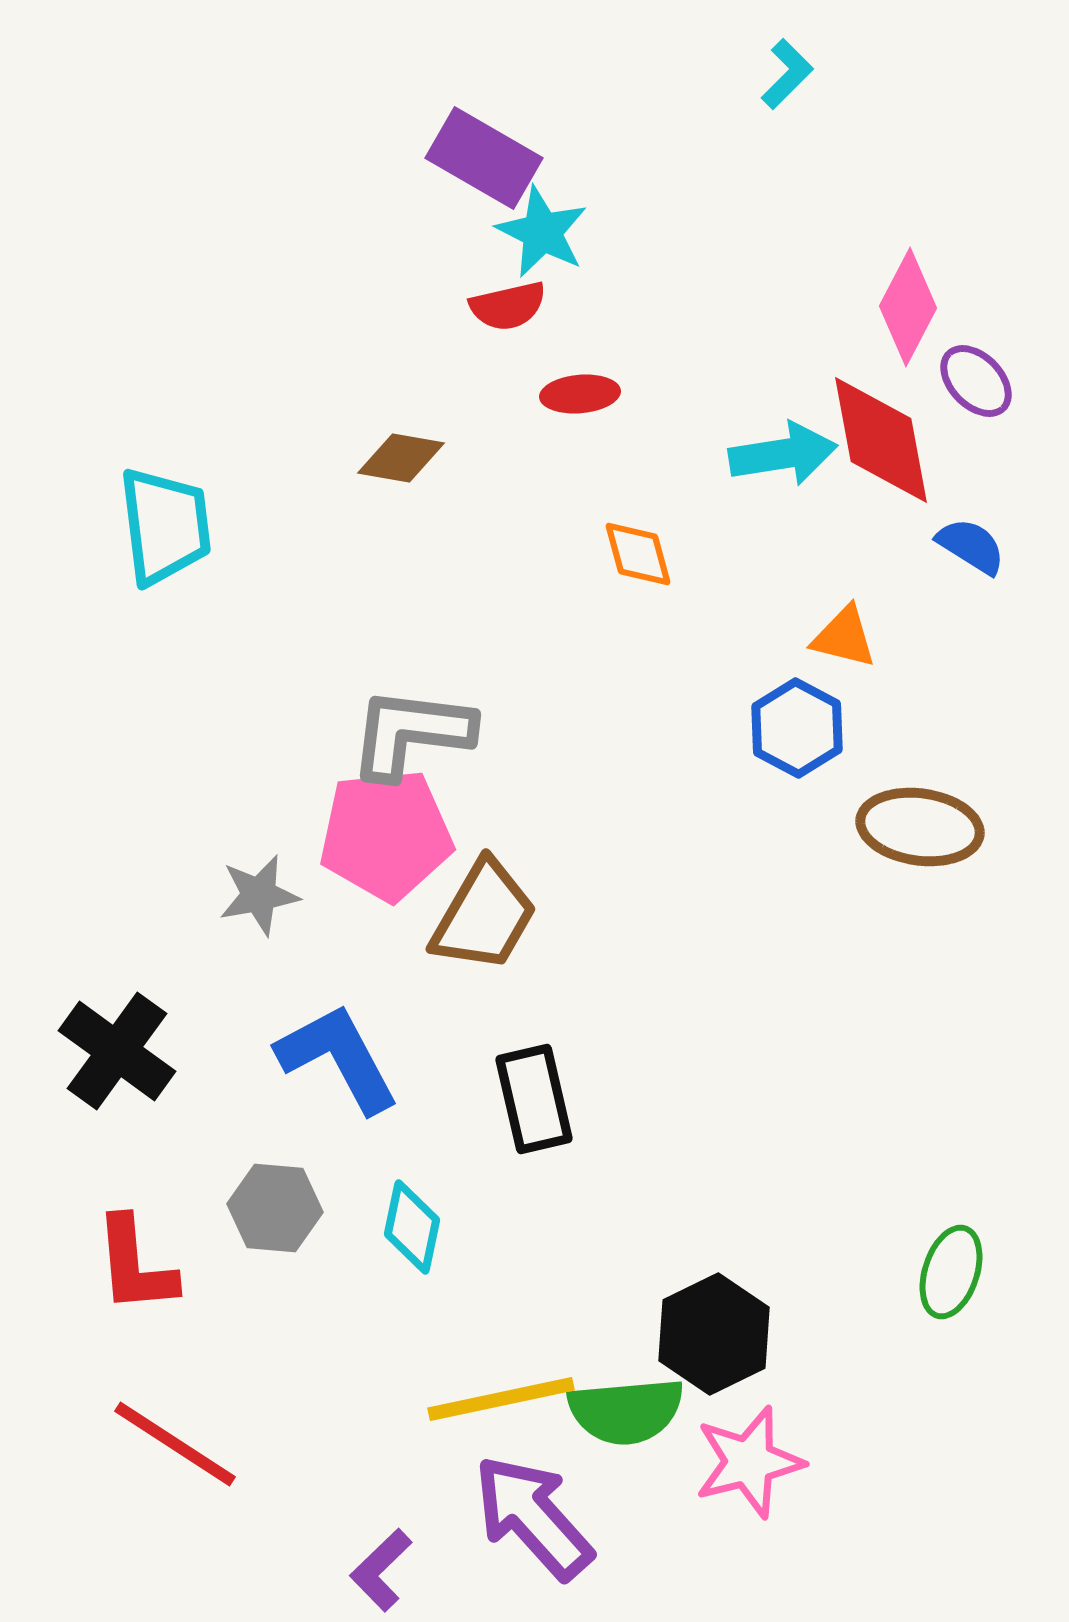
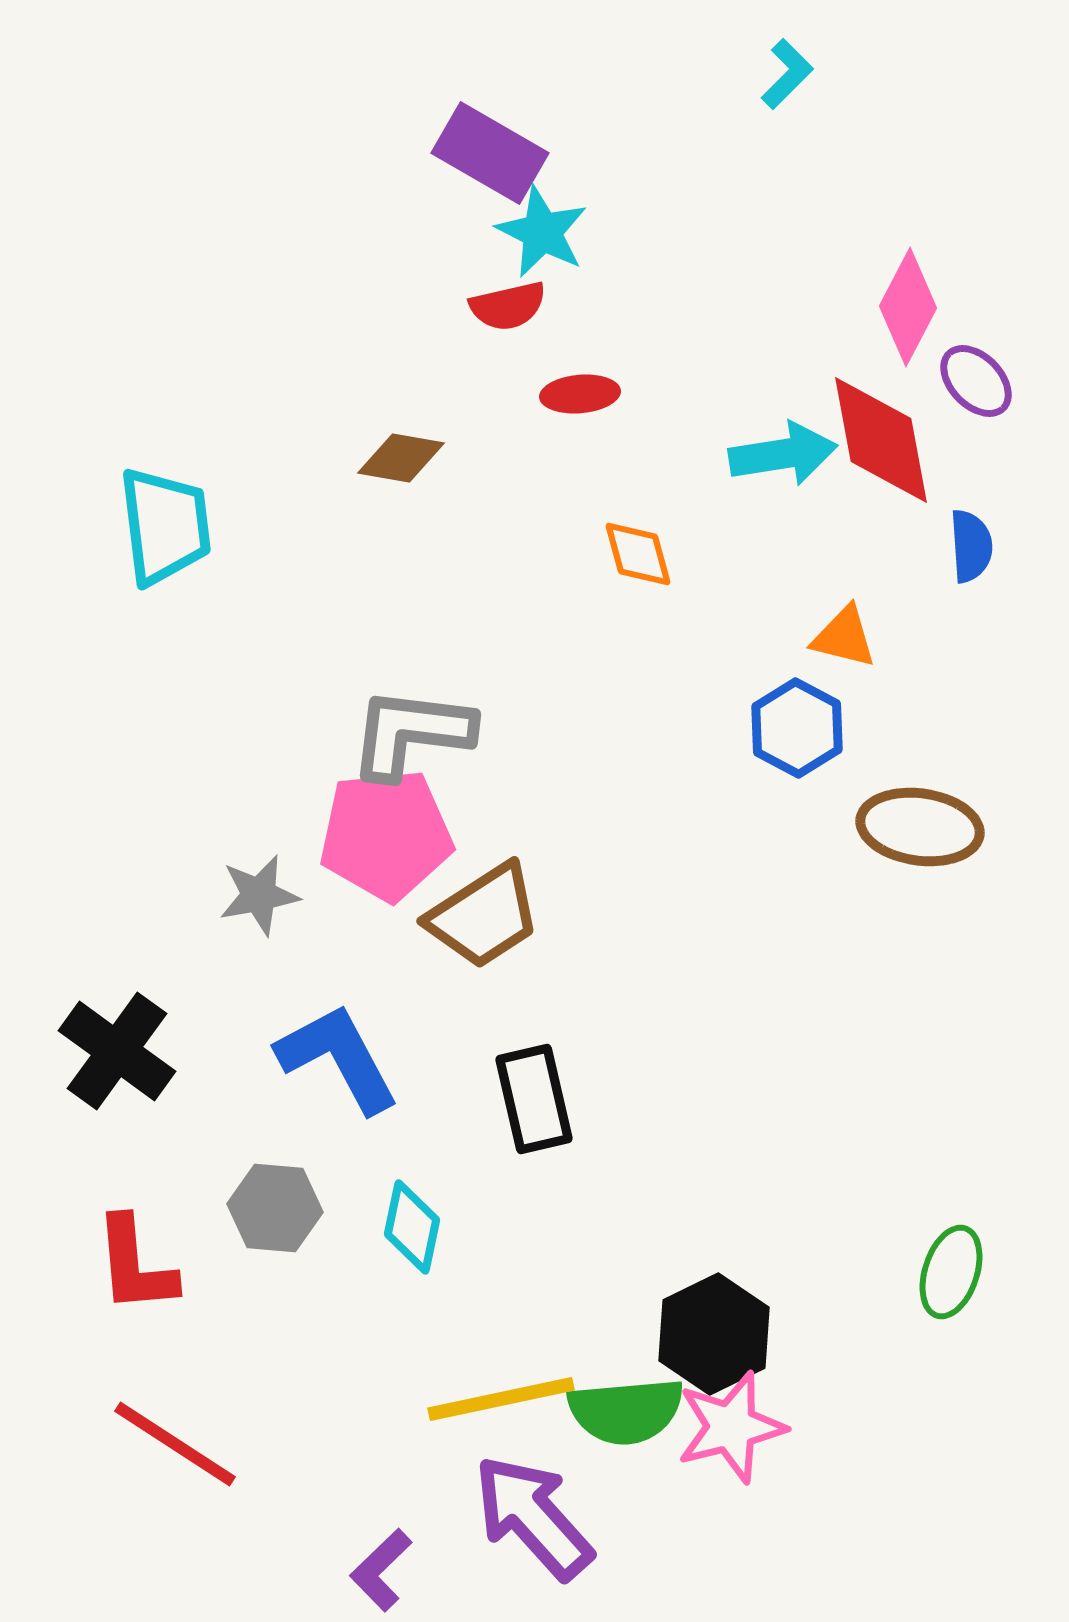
purple rectangle: moved 6 px right, 5 px up
blue semicircle: rotated 54 degrees clockwise
brown trapezoid: rotated 27 degrees clockwise
pink star: moved 18 px left, 35 px up
